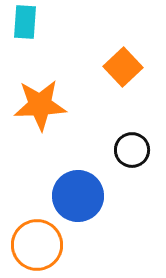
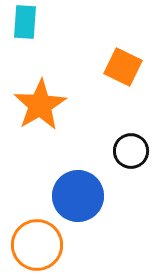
orange square: rotated 21 degrees counterclockwise
orange star: rotated 28 degrees counterclockwise
black circle: moved 1 px left, 1 px down
